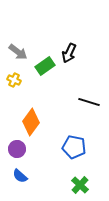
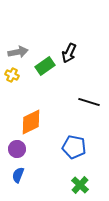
gray arrow: rotated 48 degrees counterclockwise
yellow cross: moved 2 px left, 5 px up
orange diamond: rotated 28 degrees clockwise
blue semicircle: moved 2 px left, 1 px up; rotated 70 degrees clockwise
